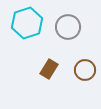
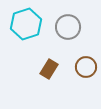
cyan hexagon: moved 1 px left, 1 px down
brown circle: moved 1 px right, 3 px up
